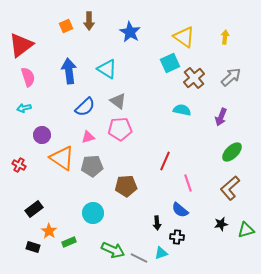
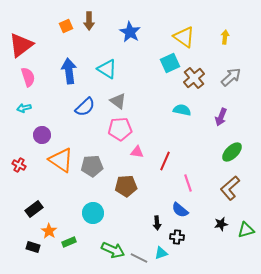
pink triangle at (88, 137): moved 49 px right, 15 px down; rotated 24 degrees clockwise
orange triangle at (62, 158): moved 1 px left, 2 px down
